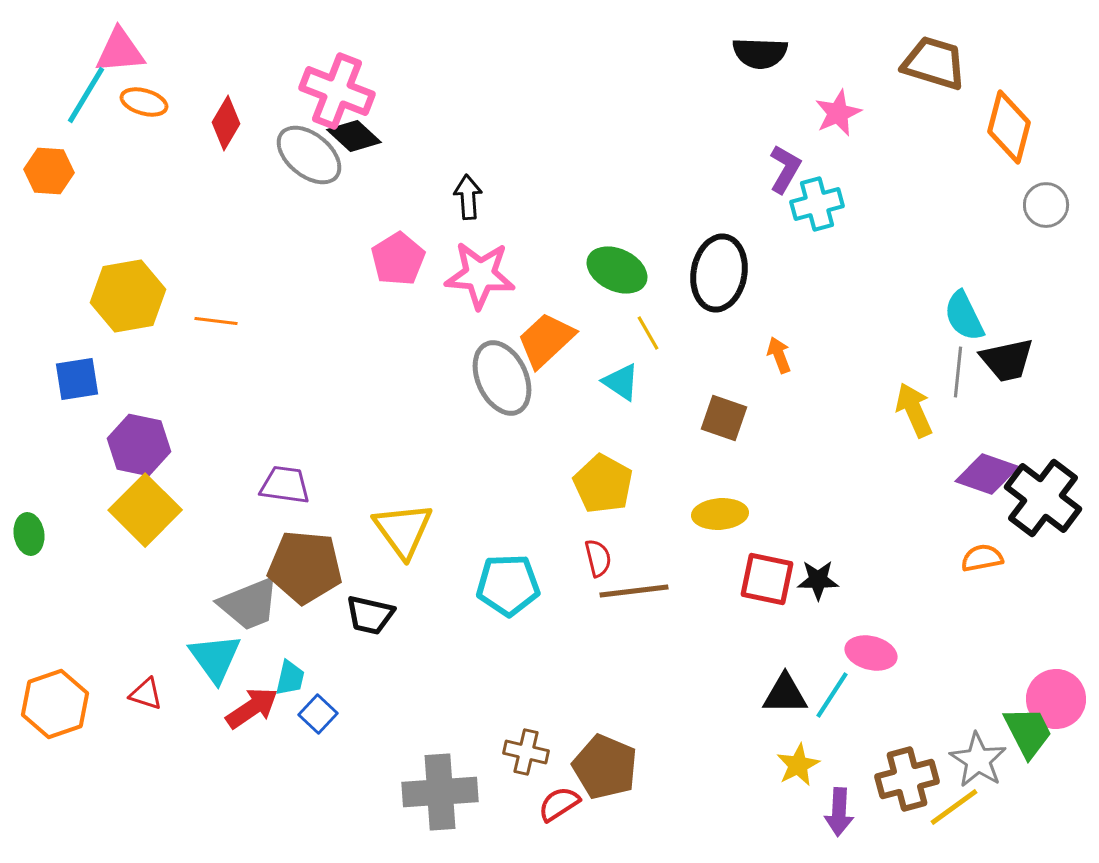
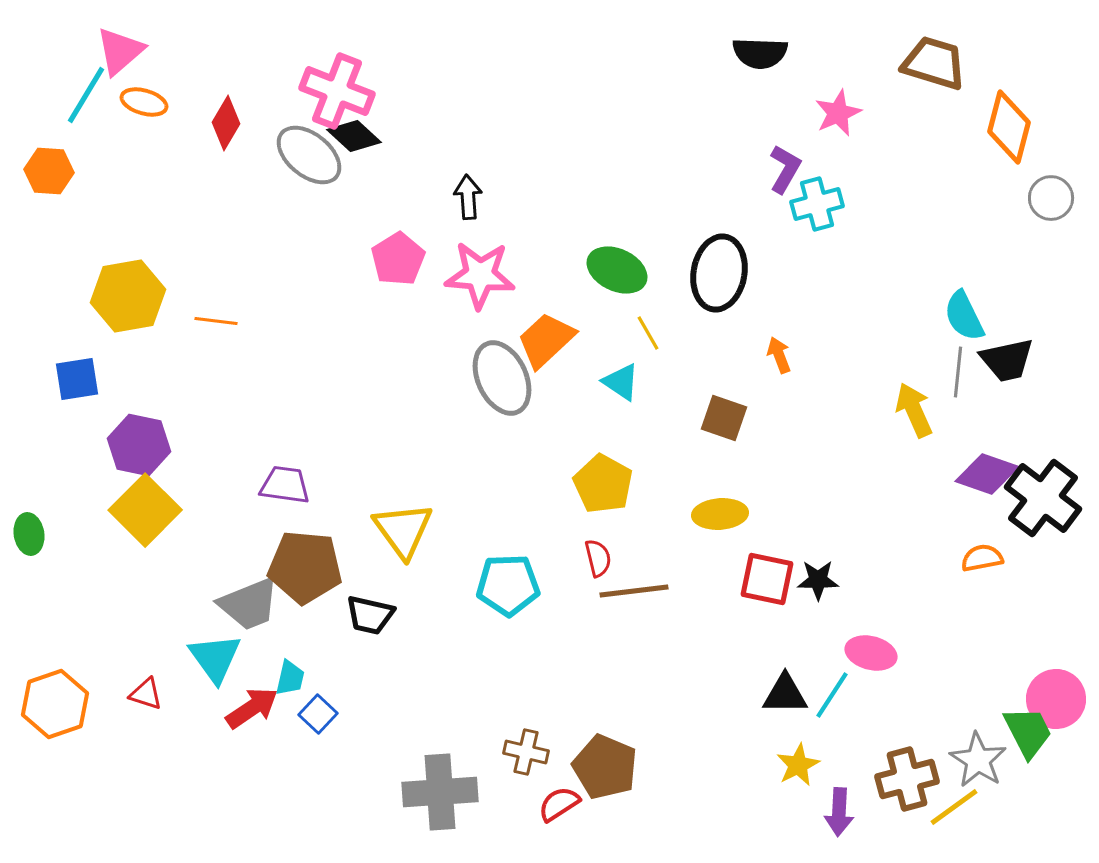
pink triangle at (120, 51): rotated 36 degrees counterclockwise
gray circle at (1046, 205): moved 5 px right, 7 px up
